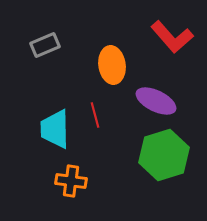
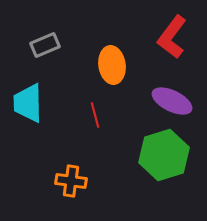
red L-shape: rotated 78 degrees clockwise
purple ellipse: moved 16 px right
cyan trapezoid: moved 27 px left, 26 px up
